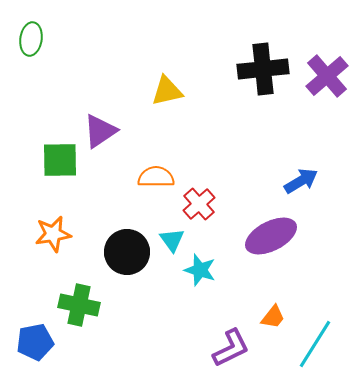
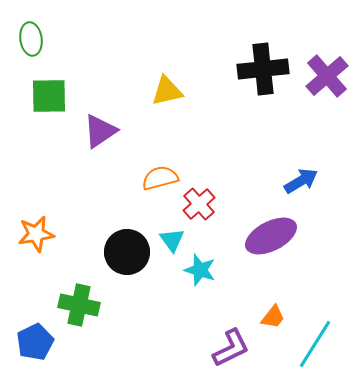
green ellipse: rotated 16 degrees counterclockwise
green square: moved 11 px left, 64 px up
orange semicircle: moved 4 px right, 1 px down; rotated 15 degrees counterclockwise
orange star: moved 17 px left
blue pentagon: rotated 15 degrees counterclockwise
